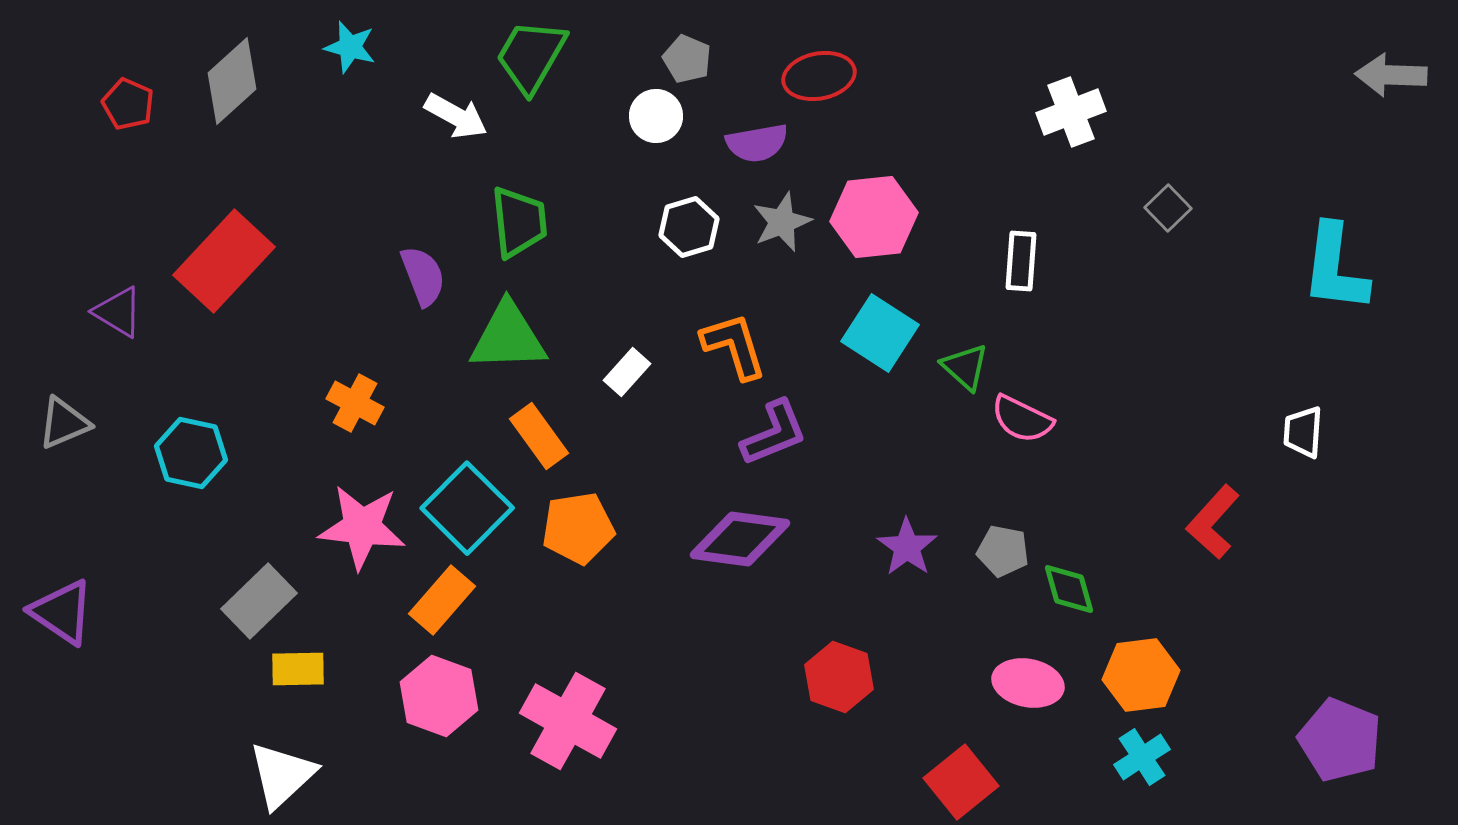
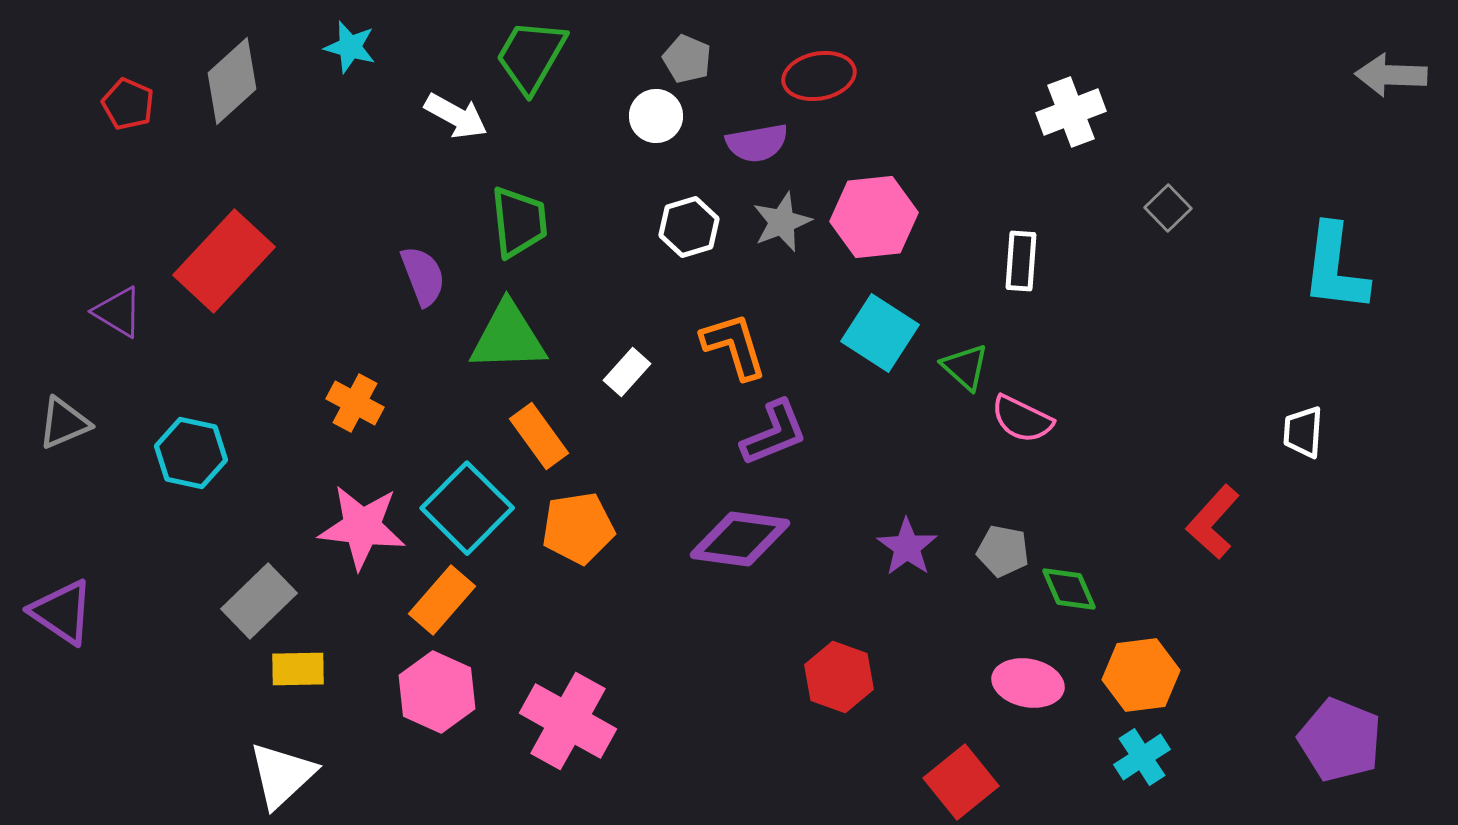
green diamond at (1069, 589): rotated 8 degrees counterclockwise
pink hexagon at (439, 696): moved 2 px left, 4 px up; rotated 4 degrees clockwise
